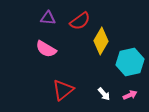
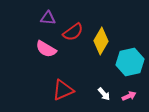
red semicircle: moved 7 px left, 11 px down
red triangle: rotated 15 degrees clockwise
pink arrow: moved 1 px left, 1 px down
